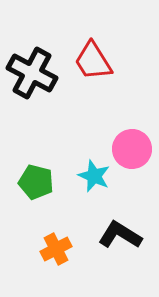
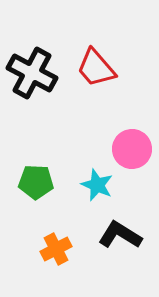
red trapezoid: moved 3 px right, 7 px down; rotated 9 degrees counterclockwise
cyan star: moved 3 px right, 9 px down
green pentagon: rotated 12 degrees counterclockwise
